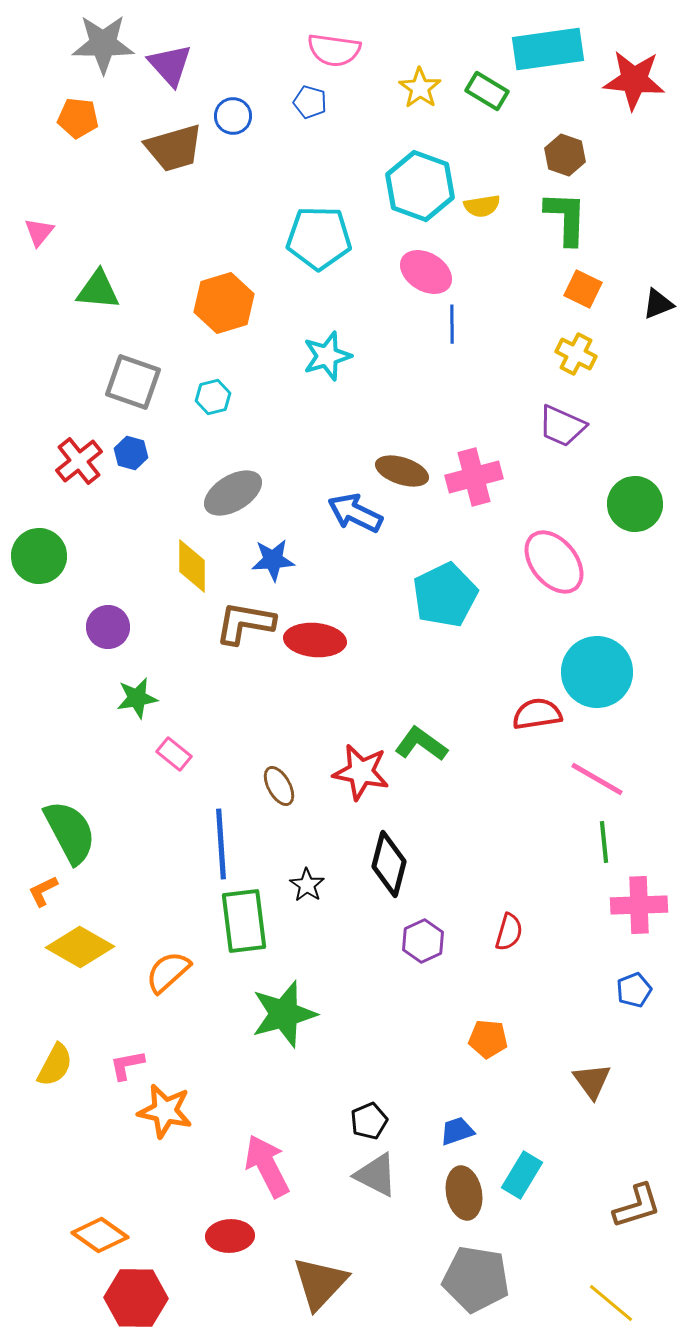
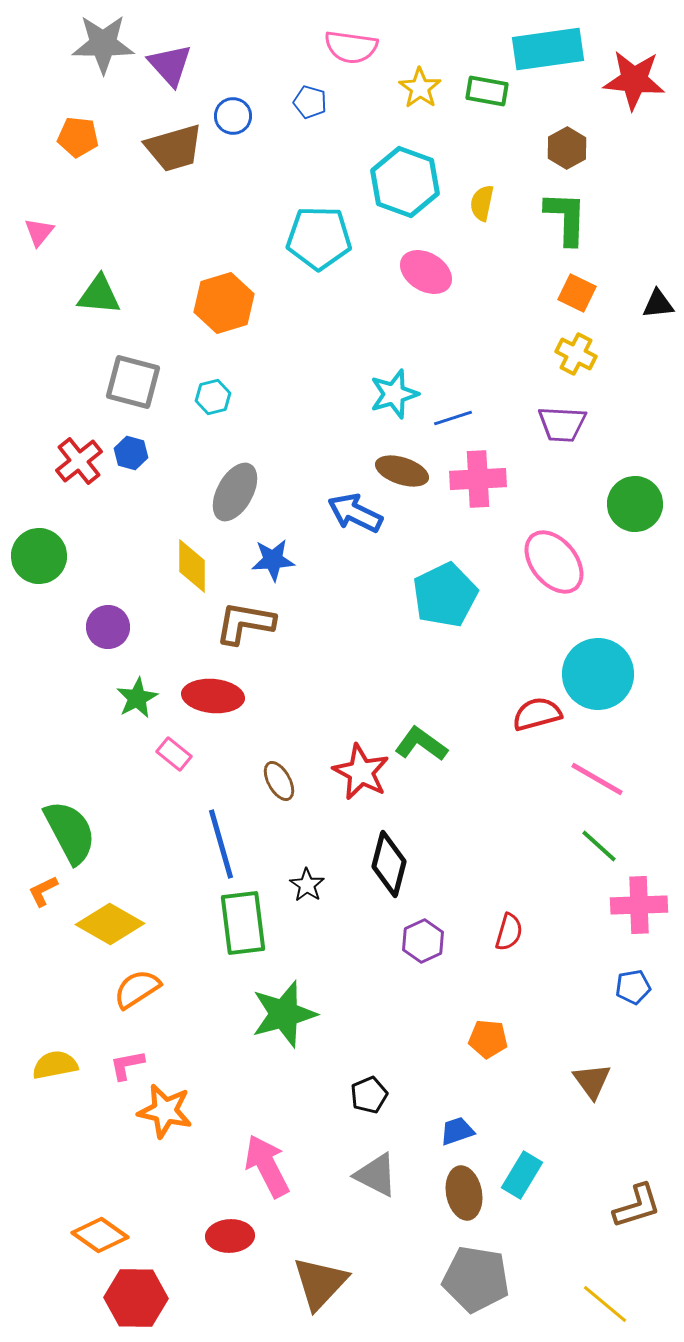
pink semicircle at (334, 50): moved 17 px right, 3 px up
green rectangle at (487, 91): rotated 21 degrees counterclockwise
orange pentagon at (78, 118): moved 19 px down
brown hexagon at (565, 155): moved 2 px right, 7 px up; rotated 12 degrees clockwise
cyan hexagon at (420, 186): moved 15 px left, 4 px up
yellow semicircle at (482, 206): moved 3 px up; rotated 111 degrees clockwise
orange square at (583, 289): moved 6 px left, 4 px down
green triangle at (98, 290): moved 1 px right, 5 px down
black triangle at (658, 304): rotated 16 degrees clockwise
blue line at (452, 324): moved 1 px right, 94 px down; rotated 72 degrees clockwise
cyan star at (327, 356): moved 67 px right, 38 px down
gray square at (133, 382): rotated 4 degrees counterclockwise
purple trapezoid at (562, 426): moved 2 px up; rotated 21 degrees counterclockwise
pink cross at (474, 477): moved 4 px right, 2 px down; rotated 12 degrees clockwise
gray ellipse at (233, 493): moved 2 px right, 1 px up; rotated 30 degrees counterclockwise
red ellipse at (315, 640): moved 102 px left, 56 px down
cyan circle at (597, 672): moved 1 px right, 2 px down
green star at (137, 698): rotated 18 degrees counterclockwise
red semicircle at (537, 714): rotated 6 degrees counterclockwise
red star at (361, 772): rotated 16 degrees clockwise
brown ellipse at (279, 786): moved 5 px up
green line at (604, 842): moved 5 px left, 4 px down; rotated 42 degrees counterclockwise
blue line at (221, 844): rotated 12 degrees counterclockwise
green rectangle at (244, 921): moved 1 px left, 2 px down
yellow diamond at (80, 947): moved 30 px right, 23 px up
orange semicircle at (168, 972): moved 31 px left, 17 px down; rotated 9 degrees clockwise
blue pentagon at (634, 990): moved 1 px left, 3 px up; rotated 12 degrees clockwise
yellow semicircle at (55, 1065): rotated 129 degrees counterclockwise
black pentagon at (369, 1121): moved 26 px up
yellow line at (611, 1303): moved 6 px left, 1 px down
